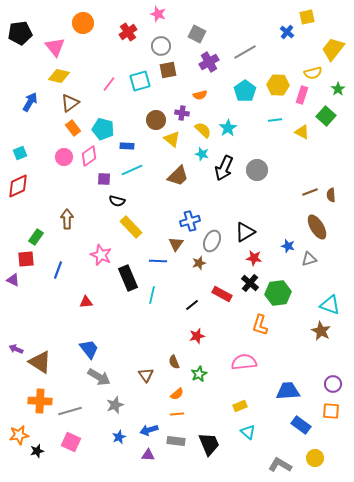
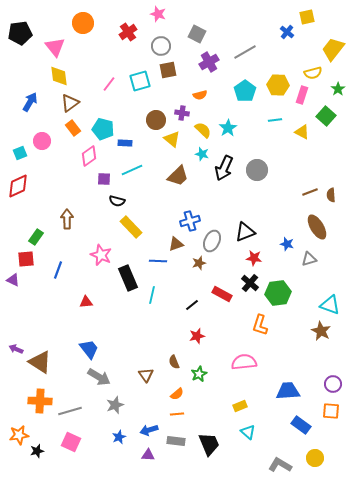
yellow diamond at (59, 76): rotated 70 degrees clockwise
blue rectangle at (127, 146): moved 2 px left, 3 px up
pink circle at (64, 157): moved 22 px left, 16 px up
black triangle at (245, 232): rotated 10 degrees clockwise
brown triangle at (176, 244): rotated 35 degrees clockwise
blue star at (288, 246): moved 1 px left, 2 px up
